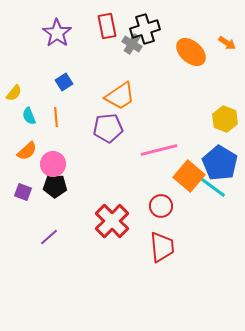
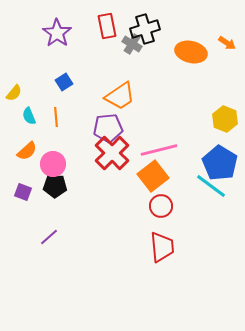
orange ellipse: rotated 28 degrees counterclockwise
orange square: moved 36 px left; rotated 12 degrees clockwise
red cross: moved 68 px up
